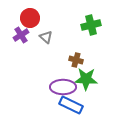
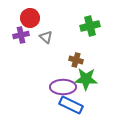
green cross: moved 1 px left, 1 px down
purple cross: rotated 21 degrees clockwise
